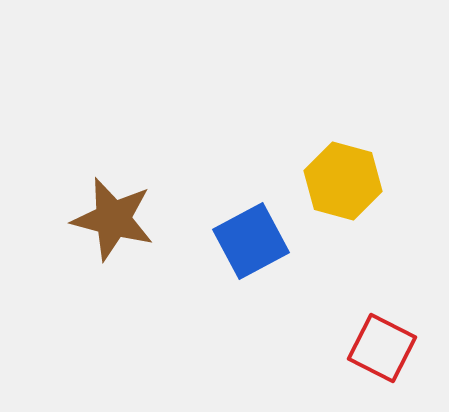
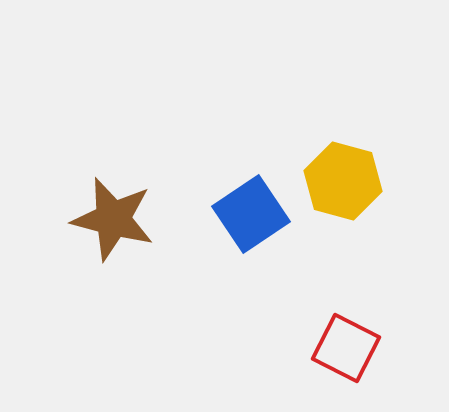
blue square: moved 27 px up; rotated 6 degrees counterclockwise
red square: moved 36 px left
